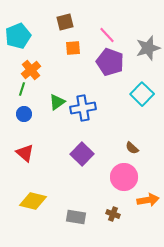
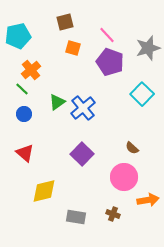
cyan pentagon: rotated 10 degrees clockwise
orange square: rotated 21 degrees clockwise
green line: rotated 64 degrees counterclockwise
blue cross: rotated 30 degrees counterclockwise
yellow diamond: moved 11 px right, 10 px up; rotated 28 degrees counterclockwise
